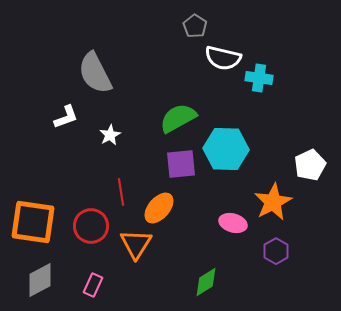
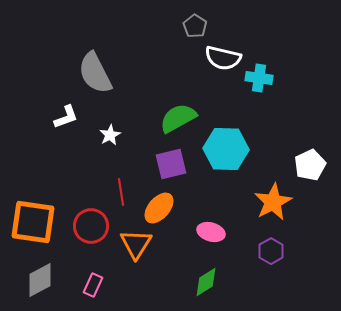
purple square: moved 10 px left; rotated 8 degrees counterclockwise
pink ellipse: moved 22 px left, 9 px down
purple hexagon: moved 5 px left
